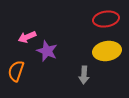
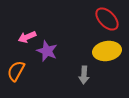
red ellipse: moved 1 px right; rotated 55 degrees clockwise
orange semicircle: rotated 10 degrees clockwise
